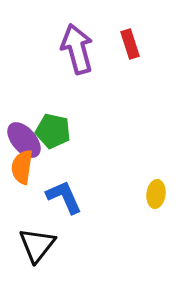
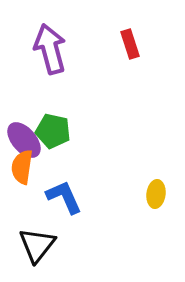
purple arrow: moved 27 px left
